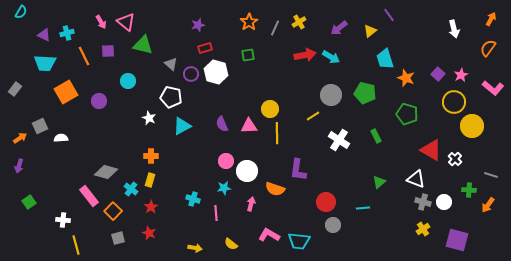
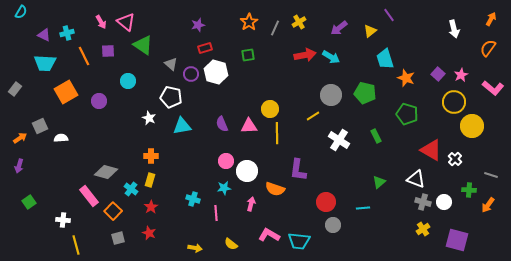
green triangle at (143, 45): rotated 20 degrees clockwise
cyan triangle at (182, 126): rotated 18 degrees clockwise
